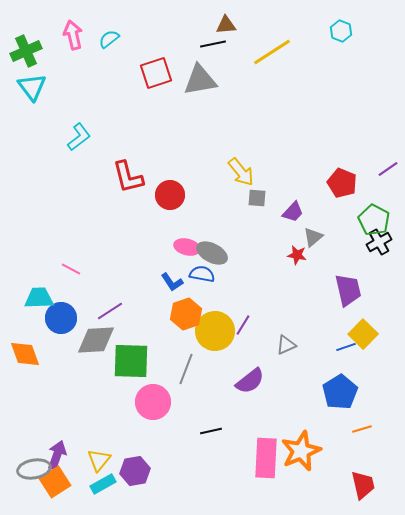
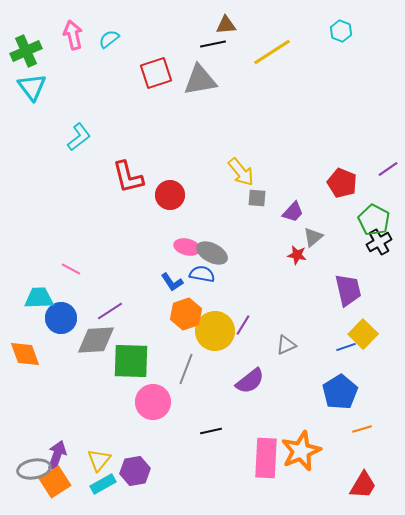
red trapezoid at (363, 485): rotated 44 degrees clockwise
